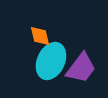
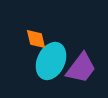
orange diamond: moved 4 px left, 3 px down
